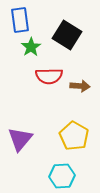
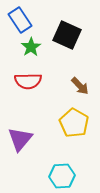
blue rectangle: rotated 25 degrees counterclockwise
black square: rotated 8 degrees counterclockwise
red semicircle: moved 21 px left, 5 px down
brown arrow: rotated 42 degrees clockwise
yellow pentagon: moved 13 px up
